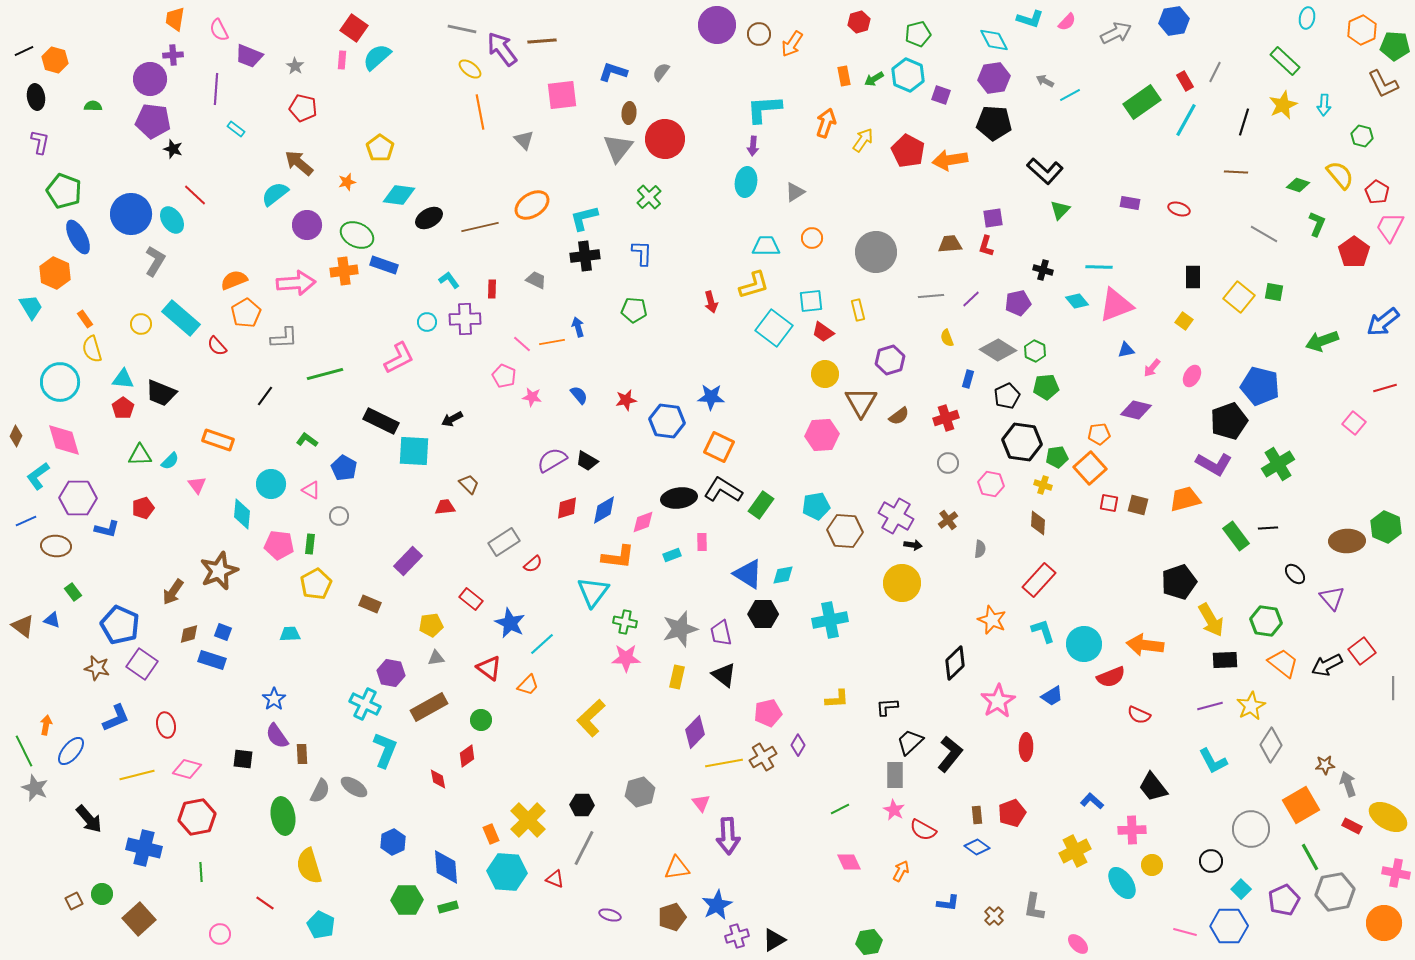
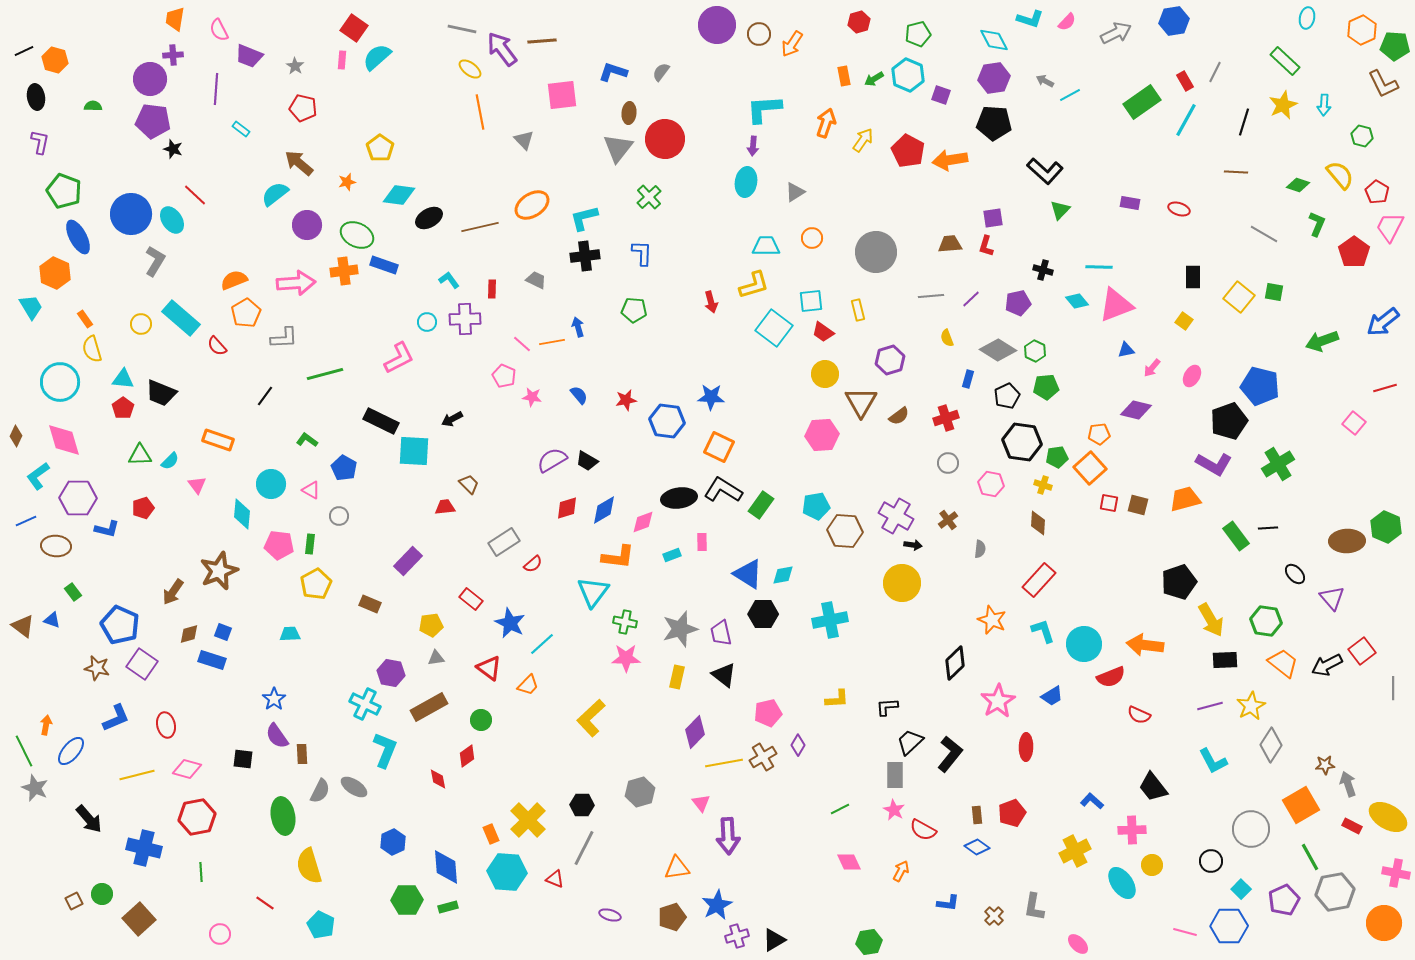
cyan rectangle at (236, 129): moved 5 px right
